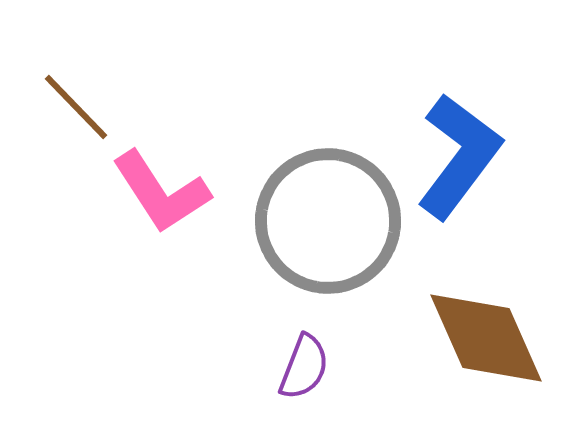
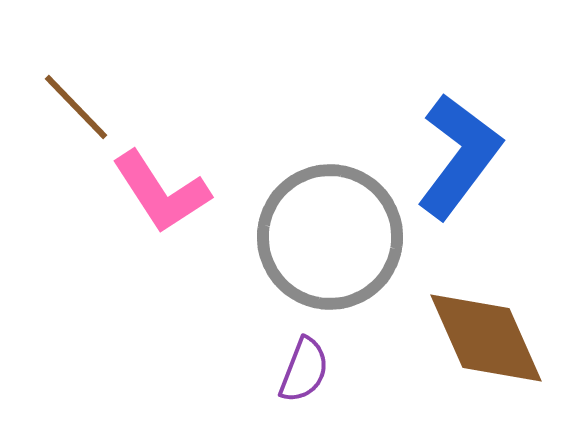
gray circle: moved 2 px right, 16 px down
purple semicircle: moved 3 px down
